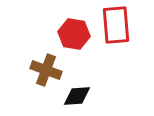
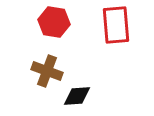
red hexagon: moved 20 px left, 12 px up
brown cross: moved 1 px right, 1 px down
